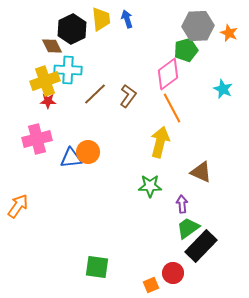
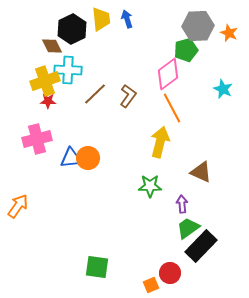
orange circle: moved 6 px down
red circle: moved 3 px left
